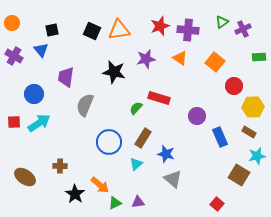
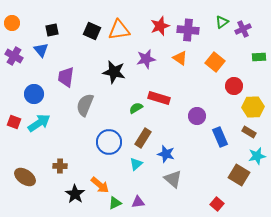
green semicircle at (136, 108): rotated 16 degrees clockwise
red square at (14, 122): rotated 24 degrees clockwise
